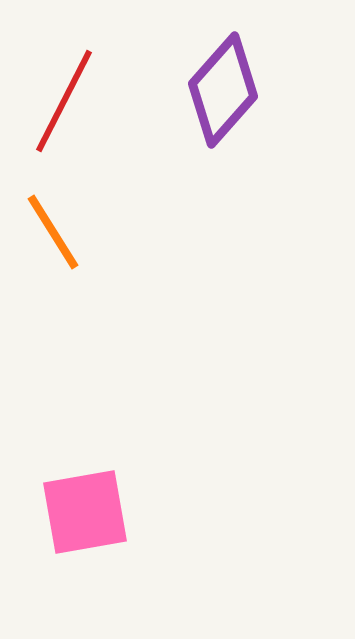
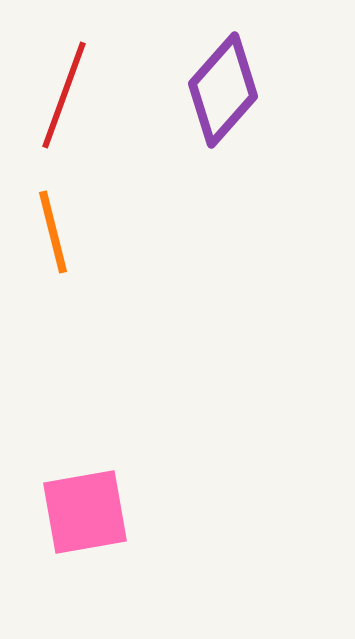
red line: moved 6 px up; rotated 7 degrees counterclockwise
orange line: rotated 18 degrees clockwise
